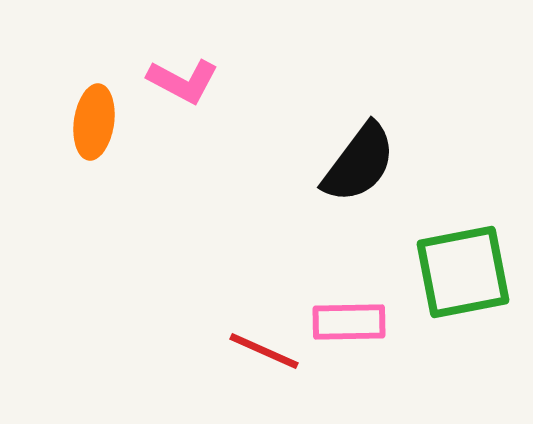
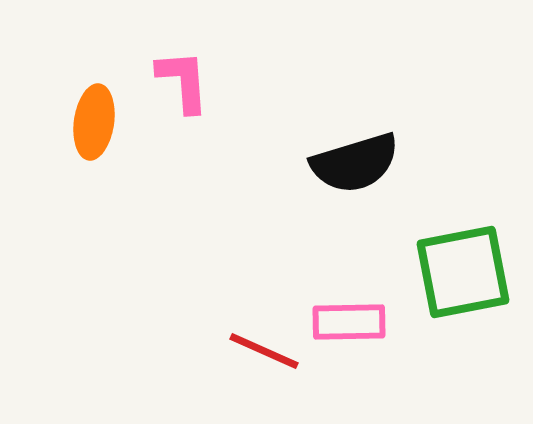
pink L-shape: rotated 122 degrees counterclockwise
black semicircle: moved 4 px left; rotated 36 degrees clockwise
